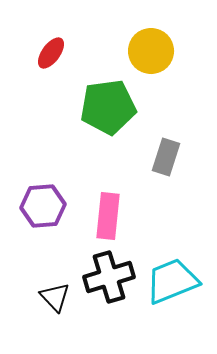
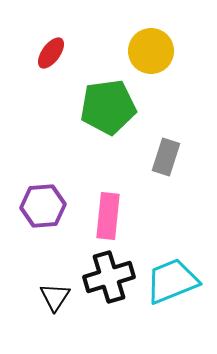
black triangle: rotated 16 degrees clockwise
